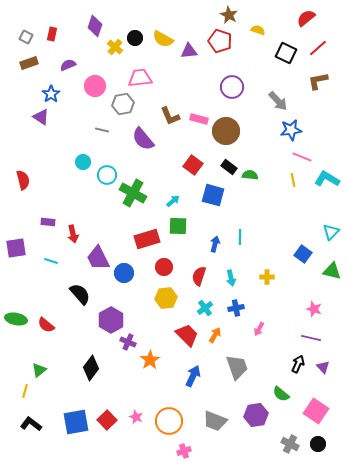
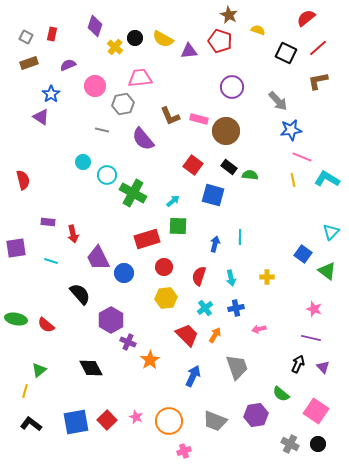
green triangle at (332, 271): moved 5 px left; rotated 24 degrees clockwise
pink arrow at (259, 329): rotated 48 degrees clockwise
black diamond at (91, 368): rotated 65 degrees counterclockwise
